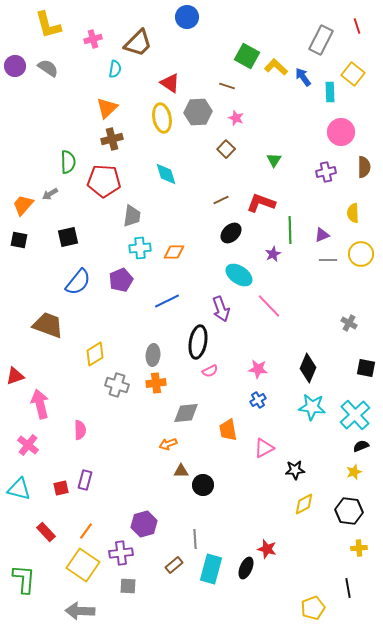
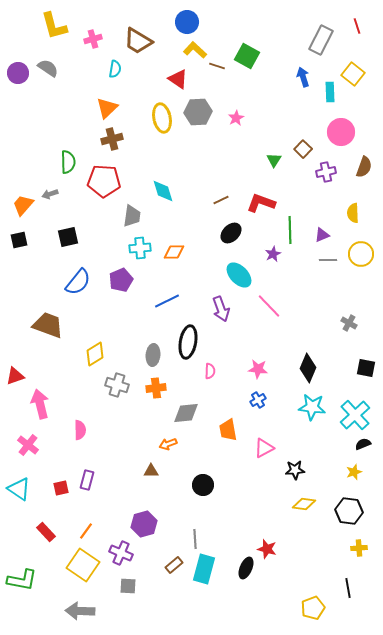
blue circle at (187, 17): moved 5 px down
yellow L-shape at (48, 25): moved 6 px right, 1 px down
brown trapezoid at (138, 43): moved 2 px up; rotated 76 degrees clockwise
purple circle at (15, 66): moved 3 px right, 7 px down
yellow L-shape at (276, 67): moved 81 px left, 17 px up
blue arrow at (303, 77): rotated 18 degrees clockwise
red triangle at (170, 83): moved 8 px right, 4 px up
brown line at (227, 86): moved 10 px left, 20 px up
pink star at (236, 118): rotated 21 degrees clockwise
brown square at (226, 149): moved 77 px right
brown semicircle at (364, 167): rotated 20 degrees clockwise
cyan diamond at (166, 174): moved 3 px left, 17 px down
gray arrow at (50, 194): rotated 14 degrees clockwise
black square at (19, 240): rotated 24 degrees counterclockwise
cyan ellipse at (239, 275): rotated 12 degrees clockwise
black ellipse at (198, 342): moved 10 px left
pink semicircle at (210, 371): rotated 63 degrees counterclockwise
orange cross at (156, 383): moved 5 px down
black semicircle at (361, 446): moved 2 px right, 2 px up
brown triangle at (181, 471): moved 30 px left
purple rectangle at (85, 480): moved 2 px right
cyan triangle at (19, 489): rotated 20 degrees clockwise
yellow diamond at (304, 504): rotated 35 degrees clockwise
purple cross at (121, 553): rotated 30 degrees clockwise
cyan rectangle at (211, 569): moved 7 px left
green L-shape at (24, 579): moved 2 px left, 1 px down; rotated 96 degrees clockwise
